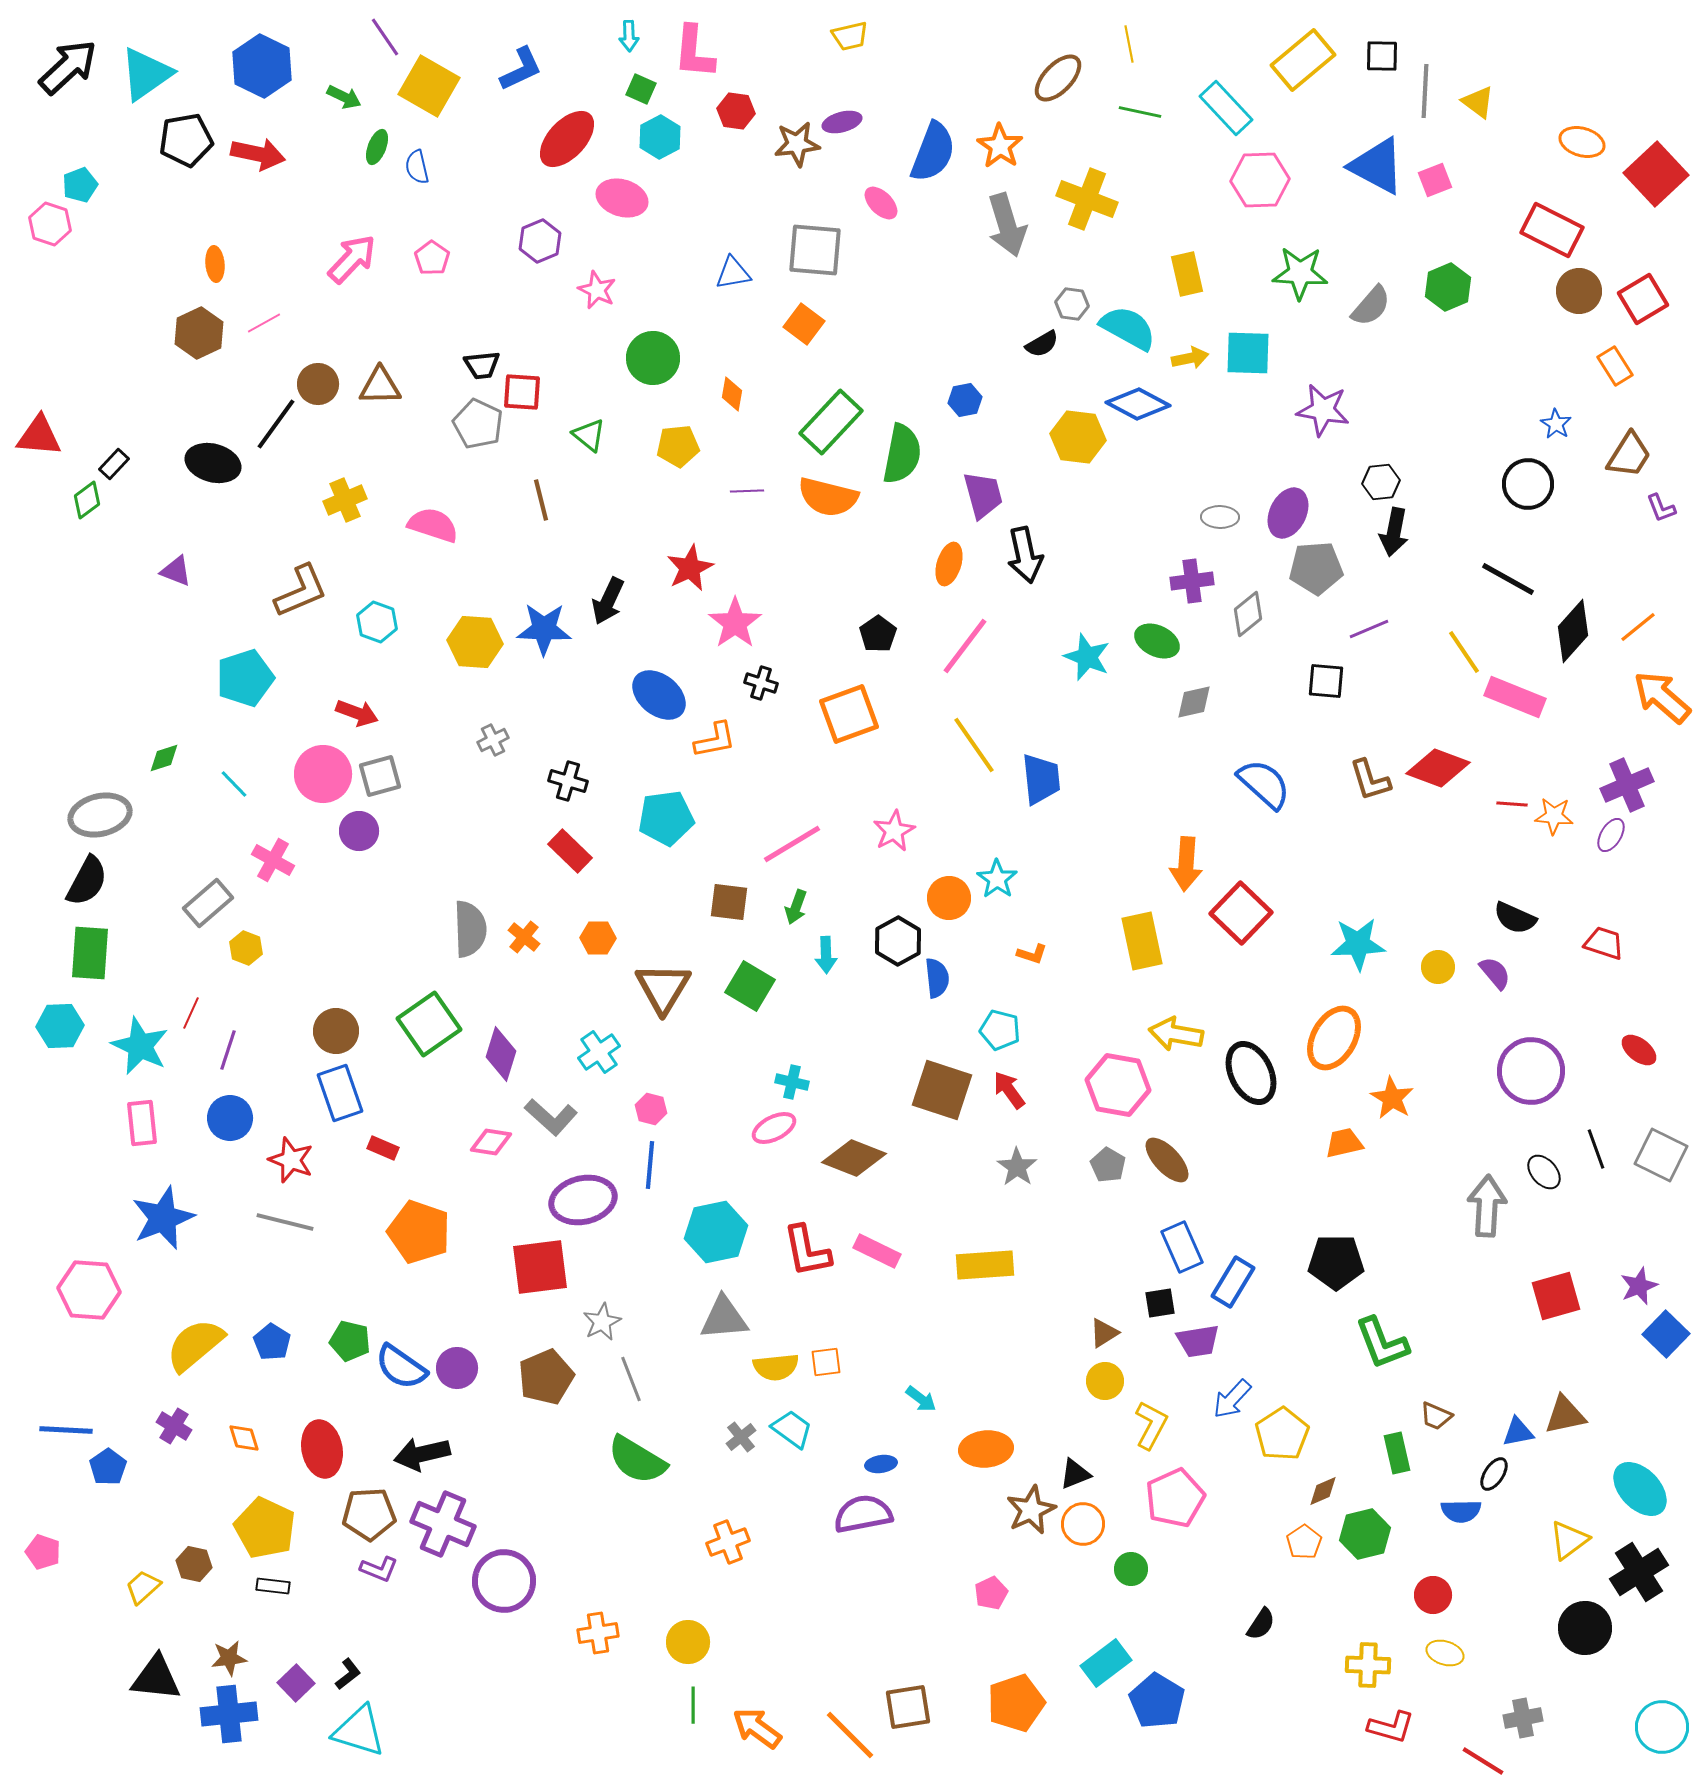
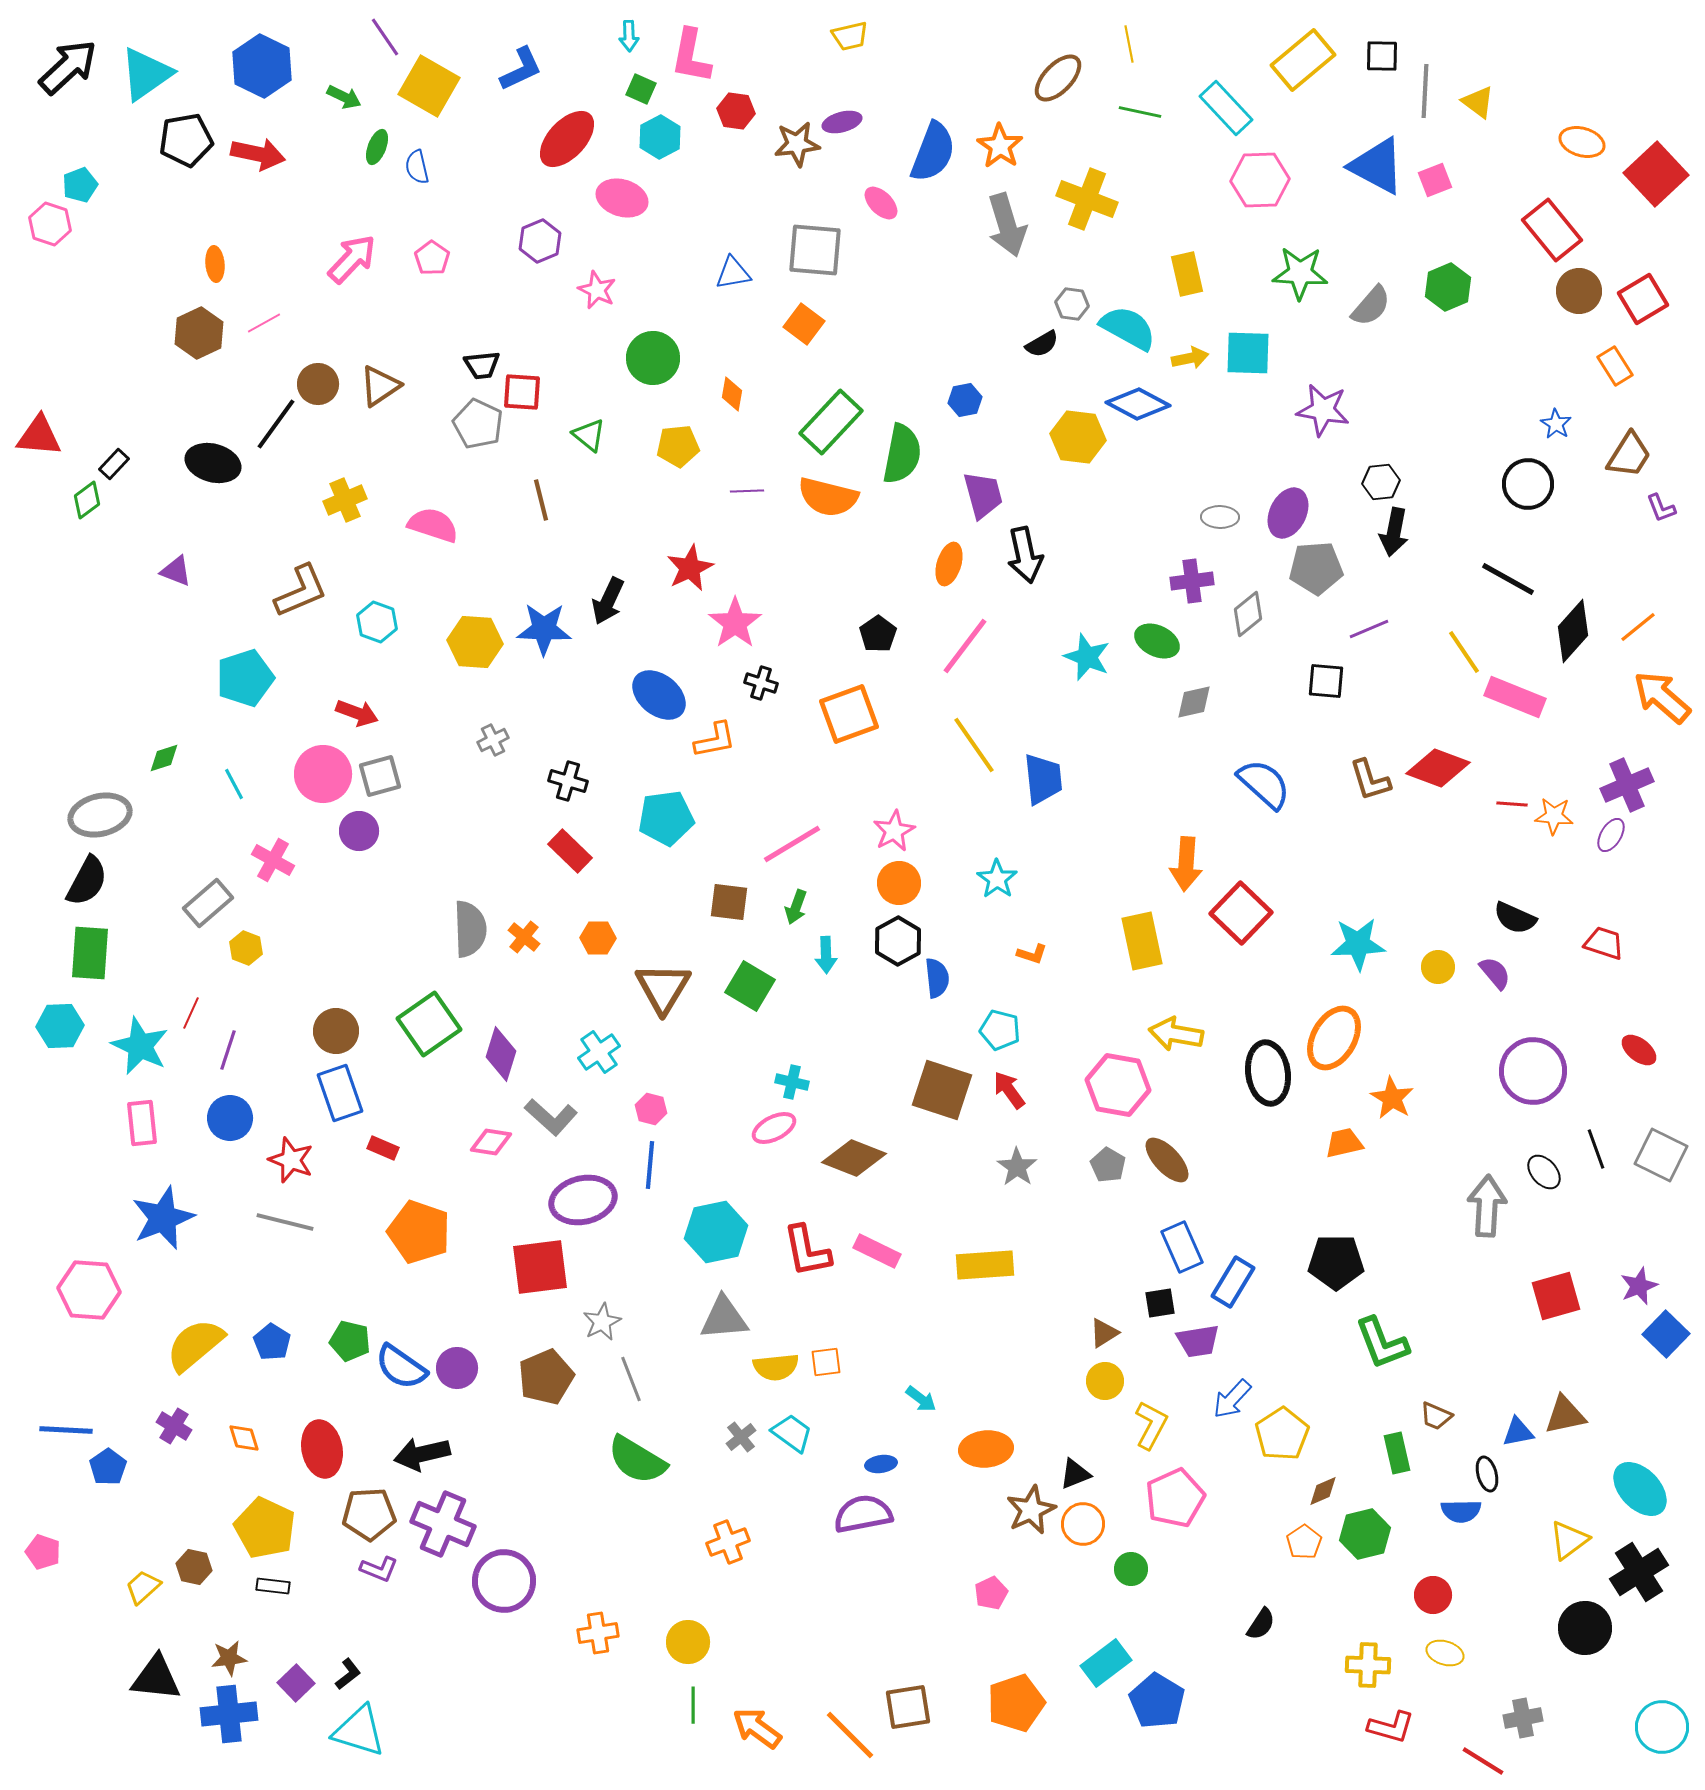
pink L-shape at (694, 52): moved 3 px left, 4 px down; rotated 6 degrees clockwise
red rectangle at (1552, 230): rotated 24 degrees clockwise
brown triangle at (380, 386): rotated 33 degrees counterclockwise
blue trapezoid at (1041, 779): moved 2 px right
cyan line at (234, 784): rotated 16 degrees clockwise
orange circle at (949, 898): moved 50 px left, 15 px up
purple circle at (1531, 1071): moved 2 px right
black ellipse at (1251, 1073): moved 17 px right; rotated 18 degrees clockwise
cyan trapezoid at (792, 1429): moved 4 px down
black ellipse at (1494, 1474): moved 7 px left; rotated 48 degrees counterclockwise
brown hexagon at (194, 1564): moved 3 px down
